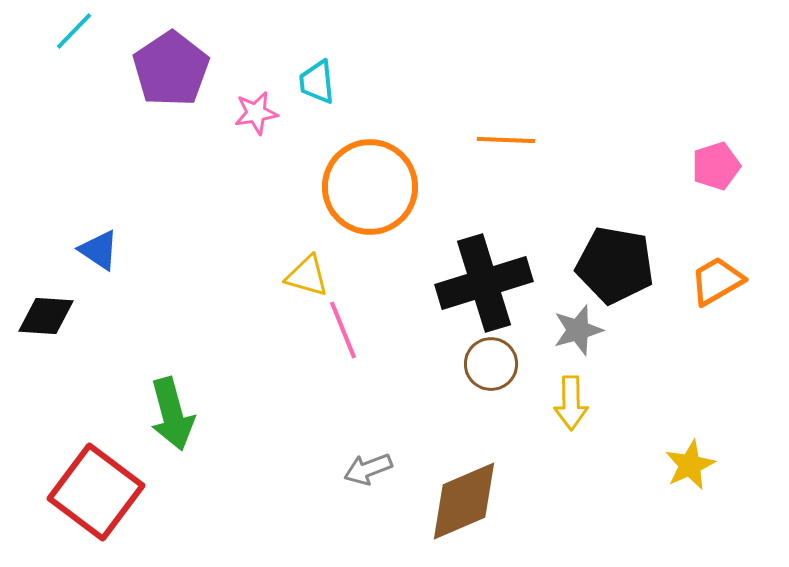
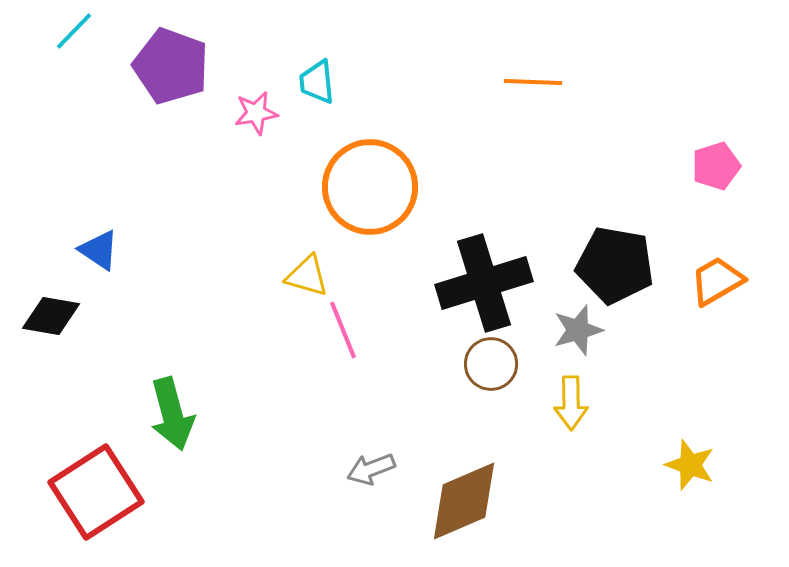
purple pentagon: moved 3 px up; rotated 18 degrees counterclockwise
orange line: moved 27 px right, 58 px up
black diamond: moved 5 px right; rotated 6 degrees clockwise
yellow star: rotated 27 degrees counterclockwise
gray arrow: moved 3 px right
red square: rotated 20 degrees clockwise
